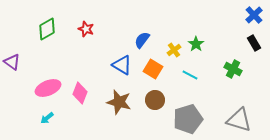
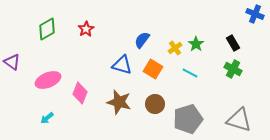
blue cross: moved 1 px right, 1 px up; rotated 24 degrees counterclockwise
red star: rotated 21 degrees clockwise
black rectangle: moved 21 px left
yellow cross: moved 1 px right, 2 px up
blue triangle: rotated 15 degrees counterclockwise
cyan line: moved 2 px up
pink ellipse: moved 8 px up
brown circle: moved 4 px down
